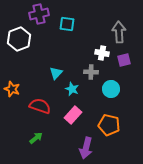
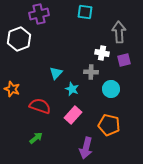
cyan square: moved 18 px right, 12 px up
